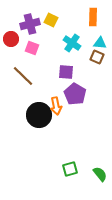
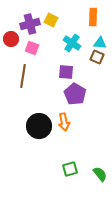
brown line: rotated 55 degrees clockwise
orange arrow: moved 8 px right, 16 px down
black circle: moved 11 px down
